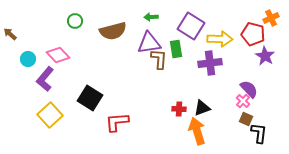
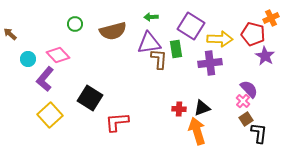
green circle: moved 3 px down
brown square: rotated 32 degrees clockwise
